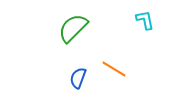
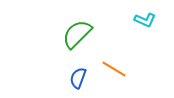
cyan L-shape: rotated 125 degrees clockwise
green semicircle: moved 4 px right, 6 px down
